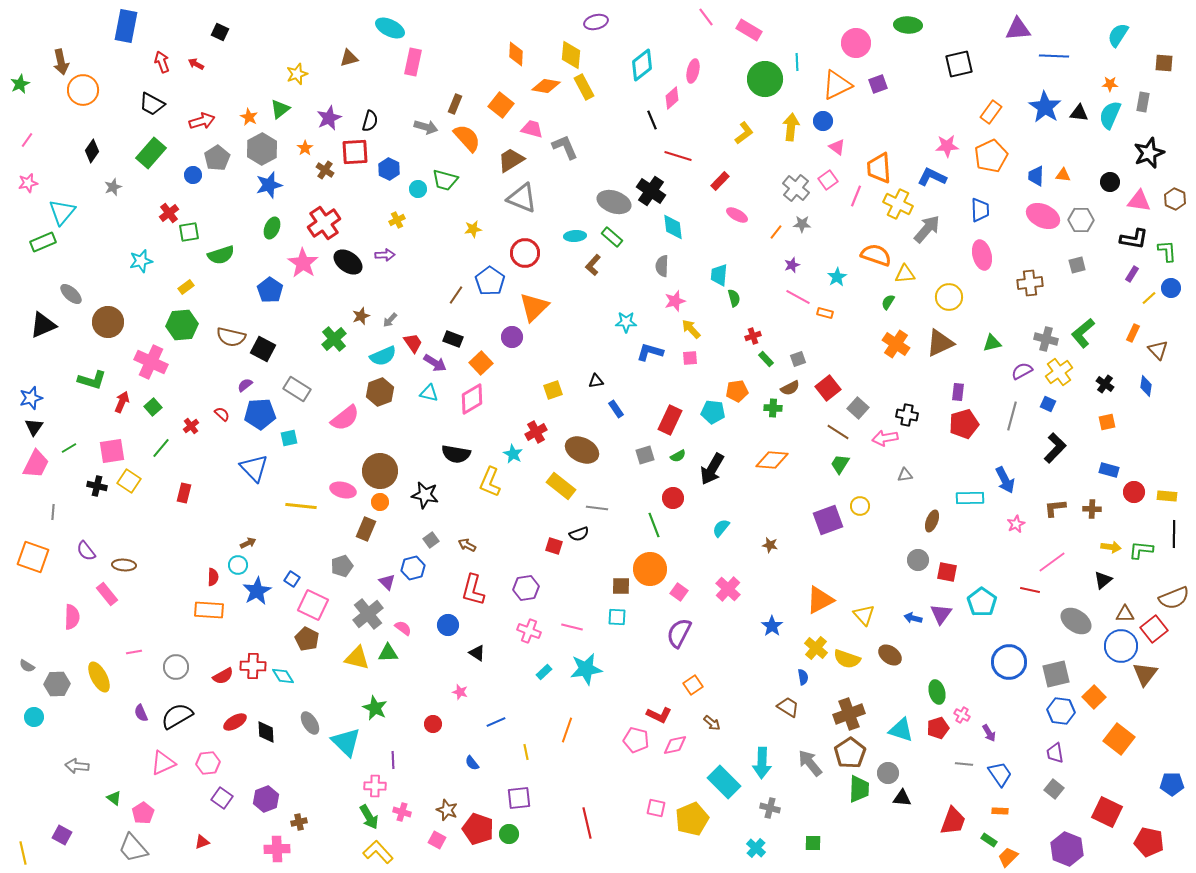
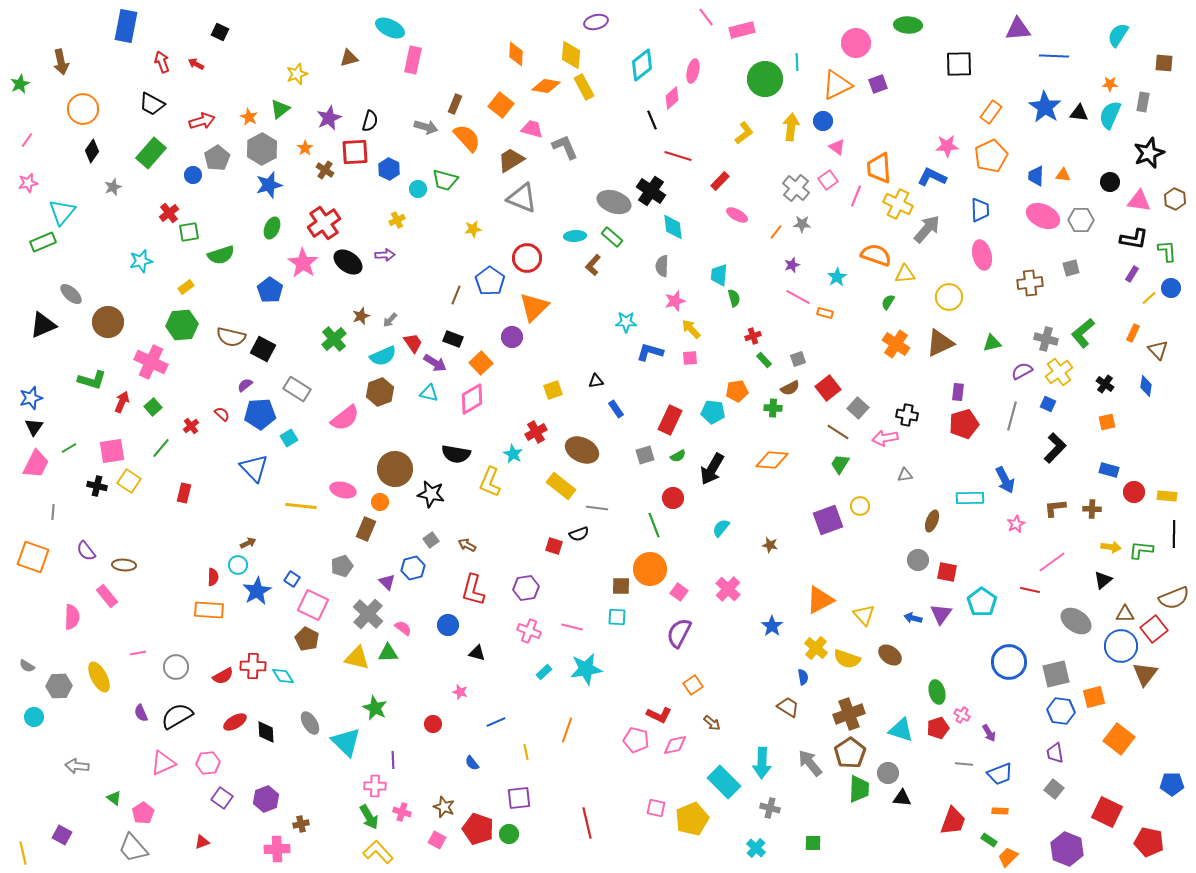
pink rectangle at (749, 30): moved 7 px left; rotated 45 degrees counterclockwise
pink rectangle at (413, 62): moved 2 px up
black square at (959, 64): rotated 12 degrees clockwise
orange circle at (83, 90): moved 19 px down
red circle at (525, 253): moved 2 px right, 5 px down
gray square at (1077, 265): moved 6 px left, 3 px down
brown line at (456, 295): rotated 12 degrees counterclockwise
green rectangle at (766, 359): moved 2 px left, 1 px down
cyan square at (289, 438): rotated 18 degrees counterclockwise
brown circle at (380, 471): moved 15 px right, 2 px up
black star at (425, 495): moved 6 px right, 1 px up
pink rectangle at (107, 594): moved 2 px down
gray cross at (368, 614): rotated 8 degrees counterclockwise
pink line at (134, 652): moved 4 px right, 1 px down
black triangle at (477, 653): rotated 18 degrees counterclockwise
gray hexagon at (57, 684): moved 2 px right, 2 px down
orange square at (1094, 697): rotated 30 degrees clockwise
blue trapezoid at (1000, 774): rotated 104 degrees clockwise
brown star at (447, 810): moved 3 px left, 3 px up
brown cross at (299, 822): moved 2 px right, 2 px down
